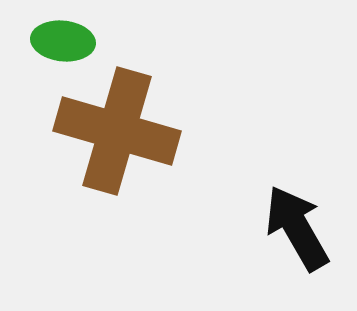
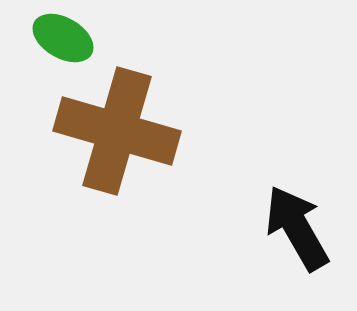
green ellipse: moved 3 px up; rotated 24 degrees clockwise
